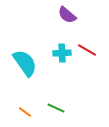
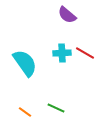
red line: moved 2 px left, 3 px down
